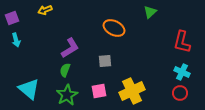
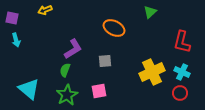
purple square: rotated 32 degrees clockwise
purple L-shape: moved 3 px right, 1 px down
yellow cross: moved 20 px right, 19 px up
